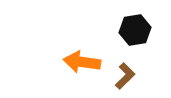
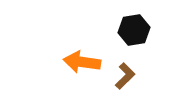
black hexagon: moved 1 px left
